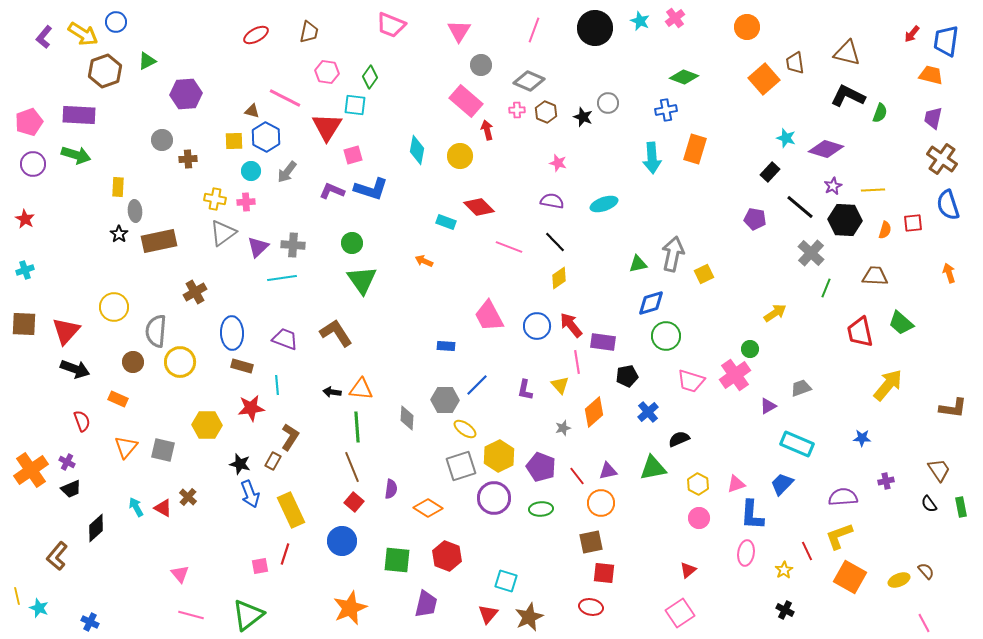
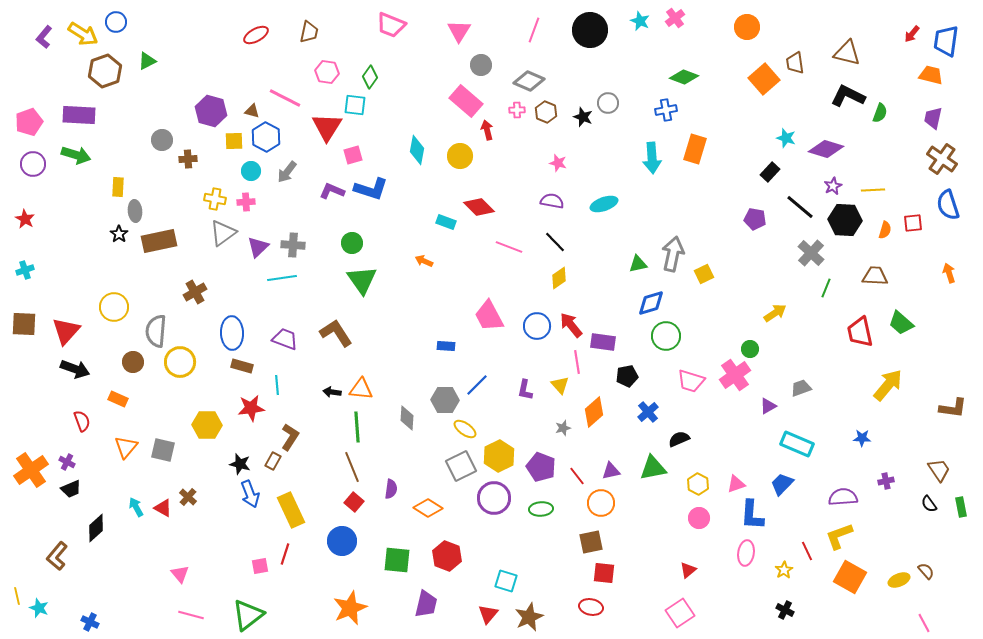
black circle at (595, 28): moved 5 px left, 2 px down
purple hexagon at (186, 94): moved 25 px right, 17 px down; rotated 20 degrees clockwise
gray square at (461, 466): rotated 8 degrees counterclockwise
purple triangle at (608, 471): moved 3 px right
